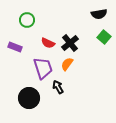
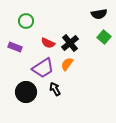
green circle: moved 1 px left, 1 px down
purple trapezoid: rotated 75 degrees clockwise
black arrow: moved 3 px left, 2 px down
black circle: moved 3 px left, 6 px up
